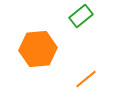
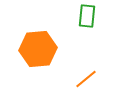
green rectangle: moved 6 px right; rotated 45 degrees counterclockwise
